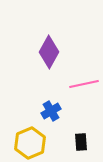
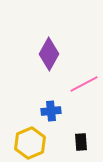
purple diamond: moved 2 px down
pink line: rotated 16 degrees counterclockwise
blue cross: rotated 24 degrees clockwise
